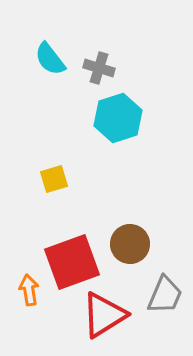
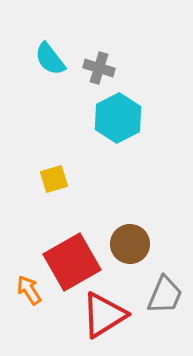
cyan hexagon: rotated 9 degrees counterclockwise
red square: rotated 10 degrees counterclockwise
orange arrow: rotated 24 degrees counterclockwise
